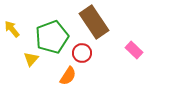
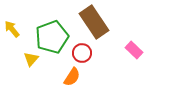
orange semicircle: moved 4 px right, 1 px down
